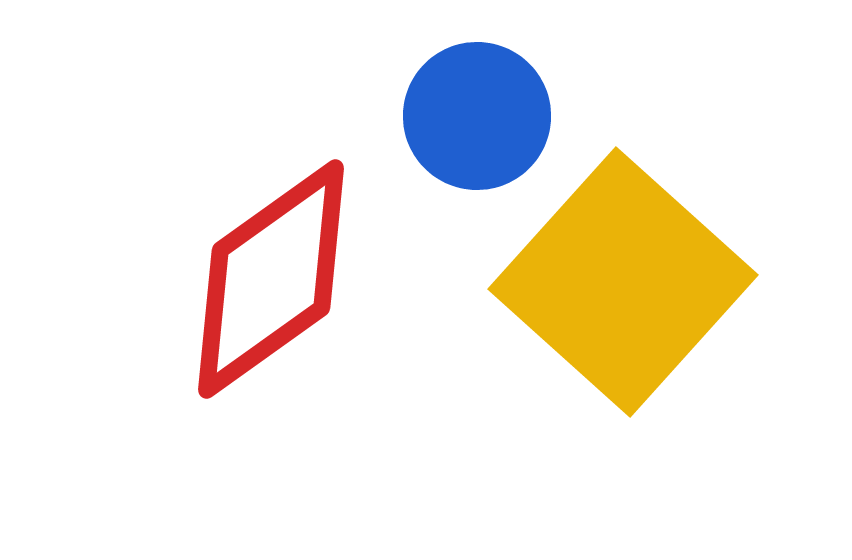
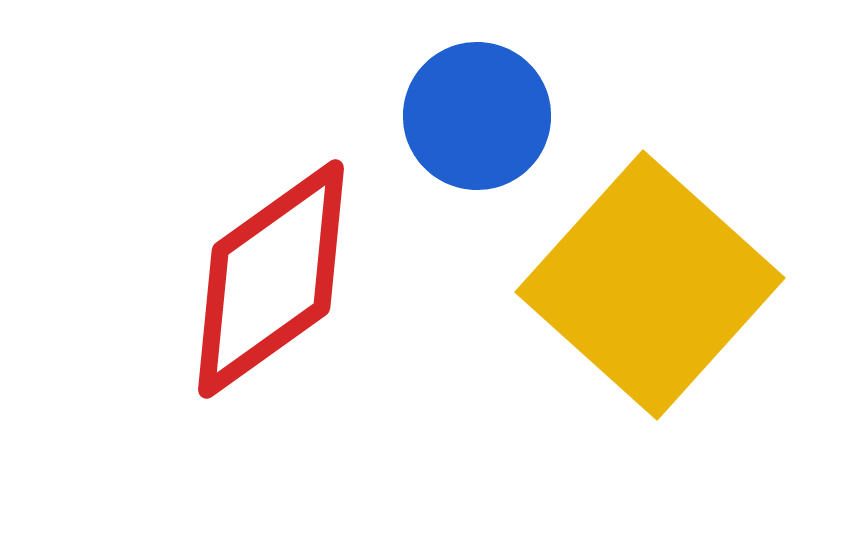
yellow square: moved 27 px right, 3 px down
